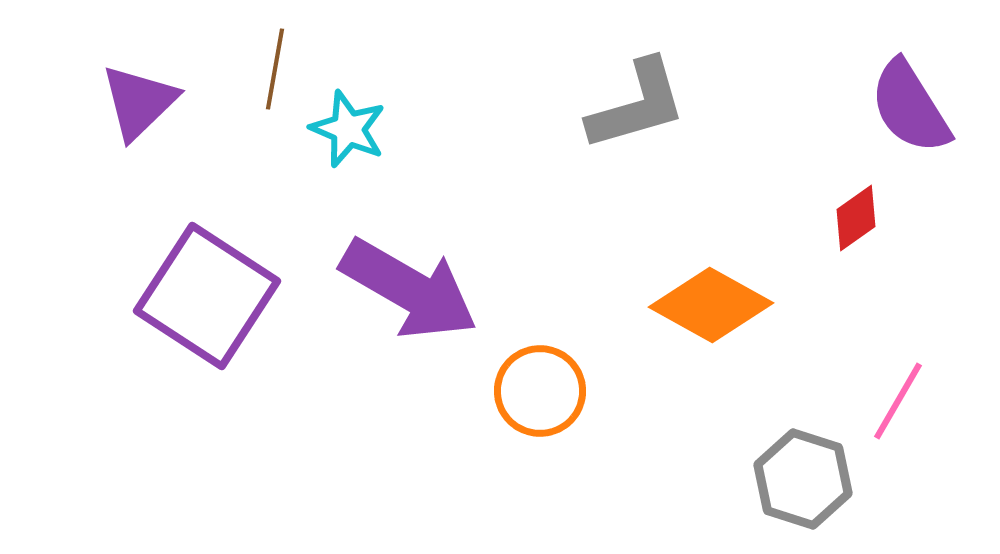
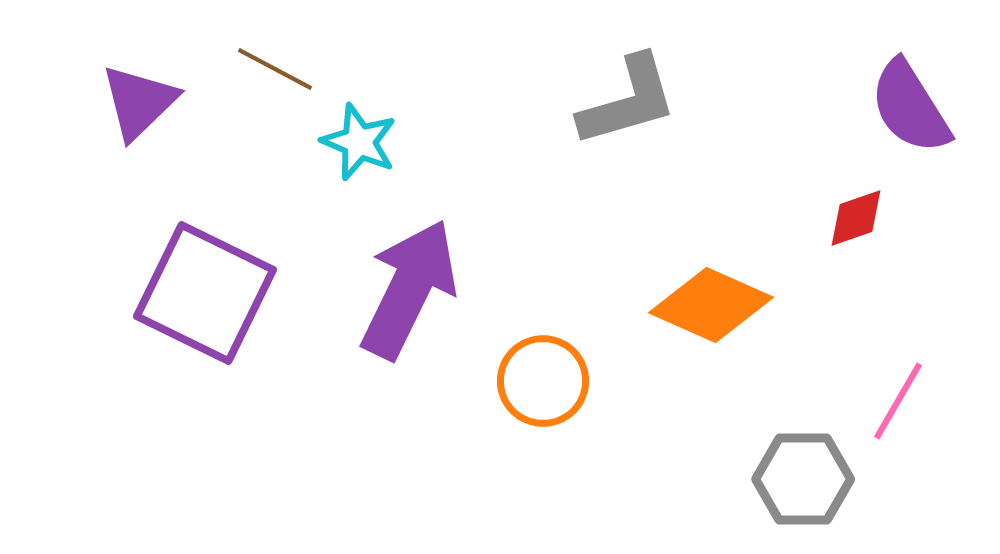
brown line: rotated 72 degrees counterclockwise
gray L-shape: moved 9 px left, 4 px up
cyan star: moved 11 px right, 13 px down
red diamond: rotated 16 degrees clockwise
purple arrow: rotated 94 degrees counterclockwise
purple square: moved 2 px left, 3 px up; rotated 7 degrees counterclockwise
orange diamond: rotated 5 degrees counterclockwise
orange circle: moved 3 px right, 10 px up
gray hexagon: rotated 18 degrees counterclockwise
